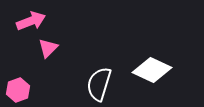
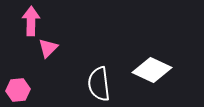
pink arrow: rotated 68 degrees counterclockwise
white semicircle: rotated 24 degrees counterclockwise
pink hexagon: rotated 15 degrees clockwise
